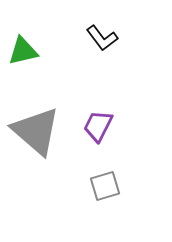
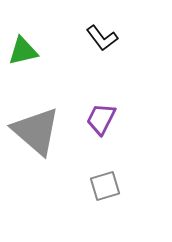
purple trapezoid: moved 3 px right, 7 px up
